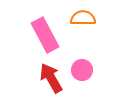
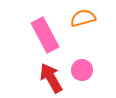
orange semicircle: rotated 15 degrees counterclockwise
